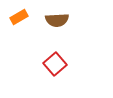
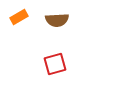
red square: rotated 25 degrees clockwise
